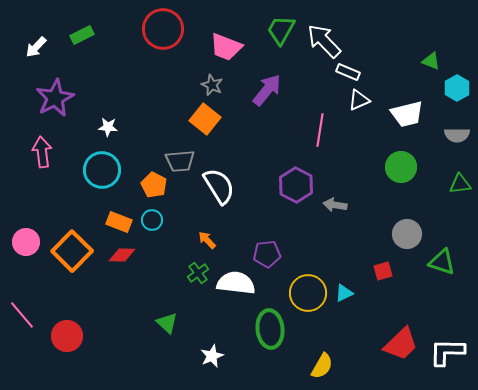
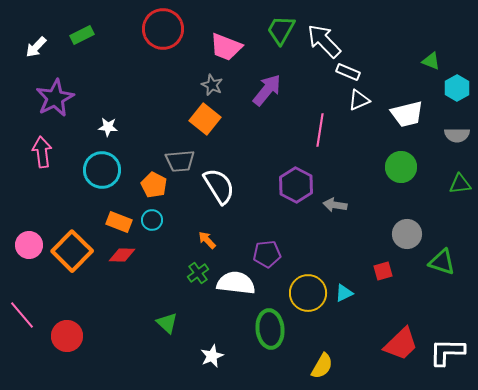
pink circle at (26, 242): moved 3 px right, 3 px down
